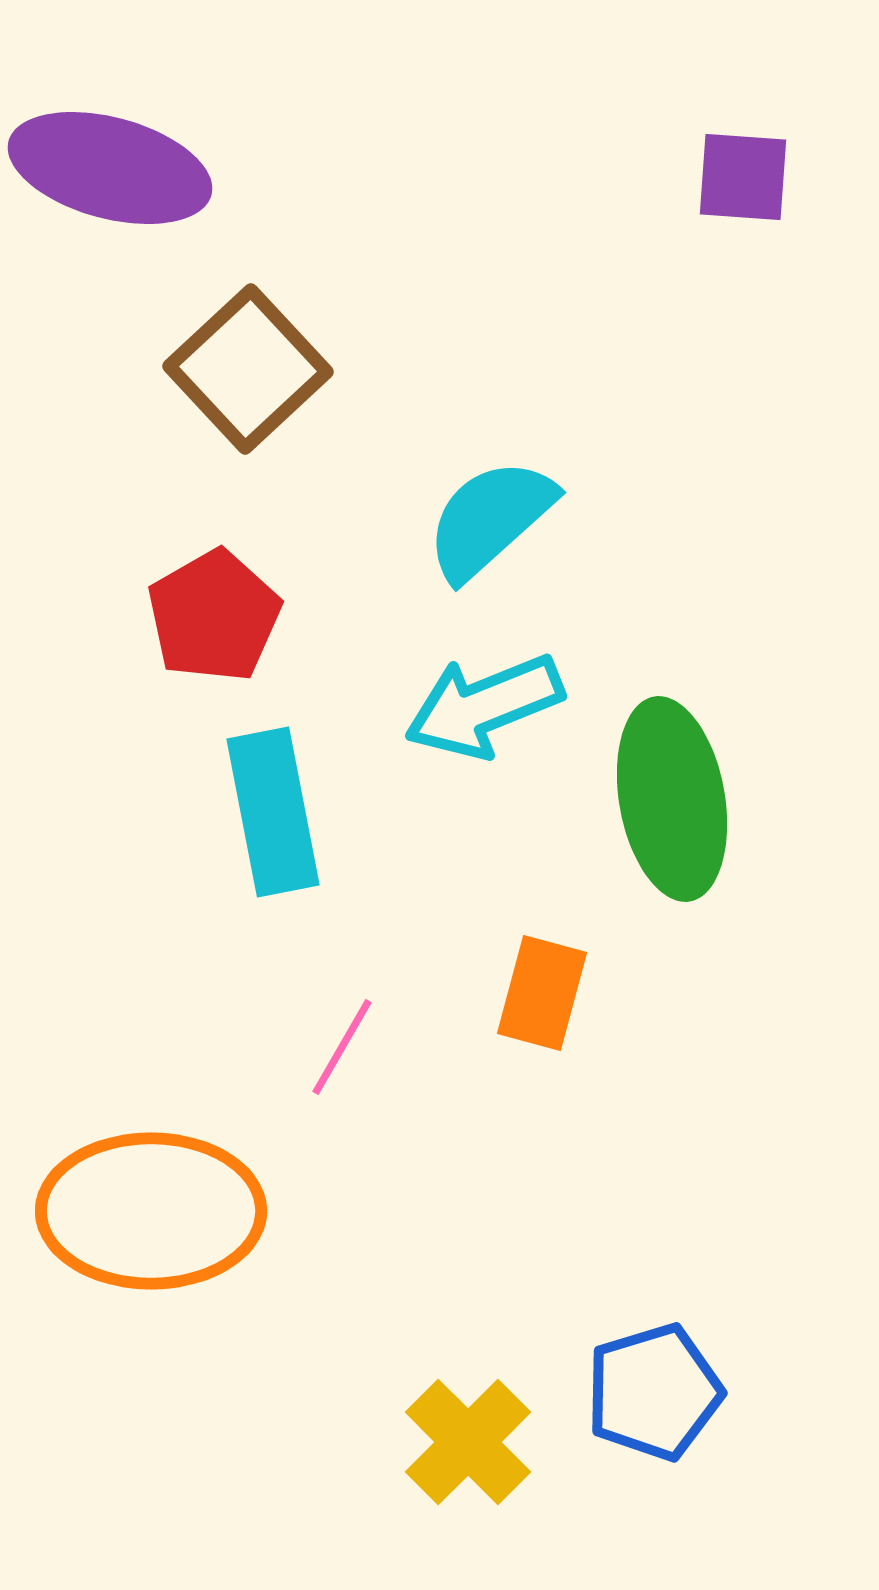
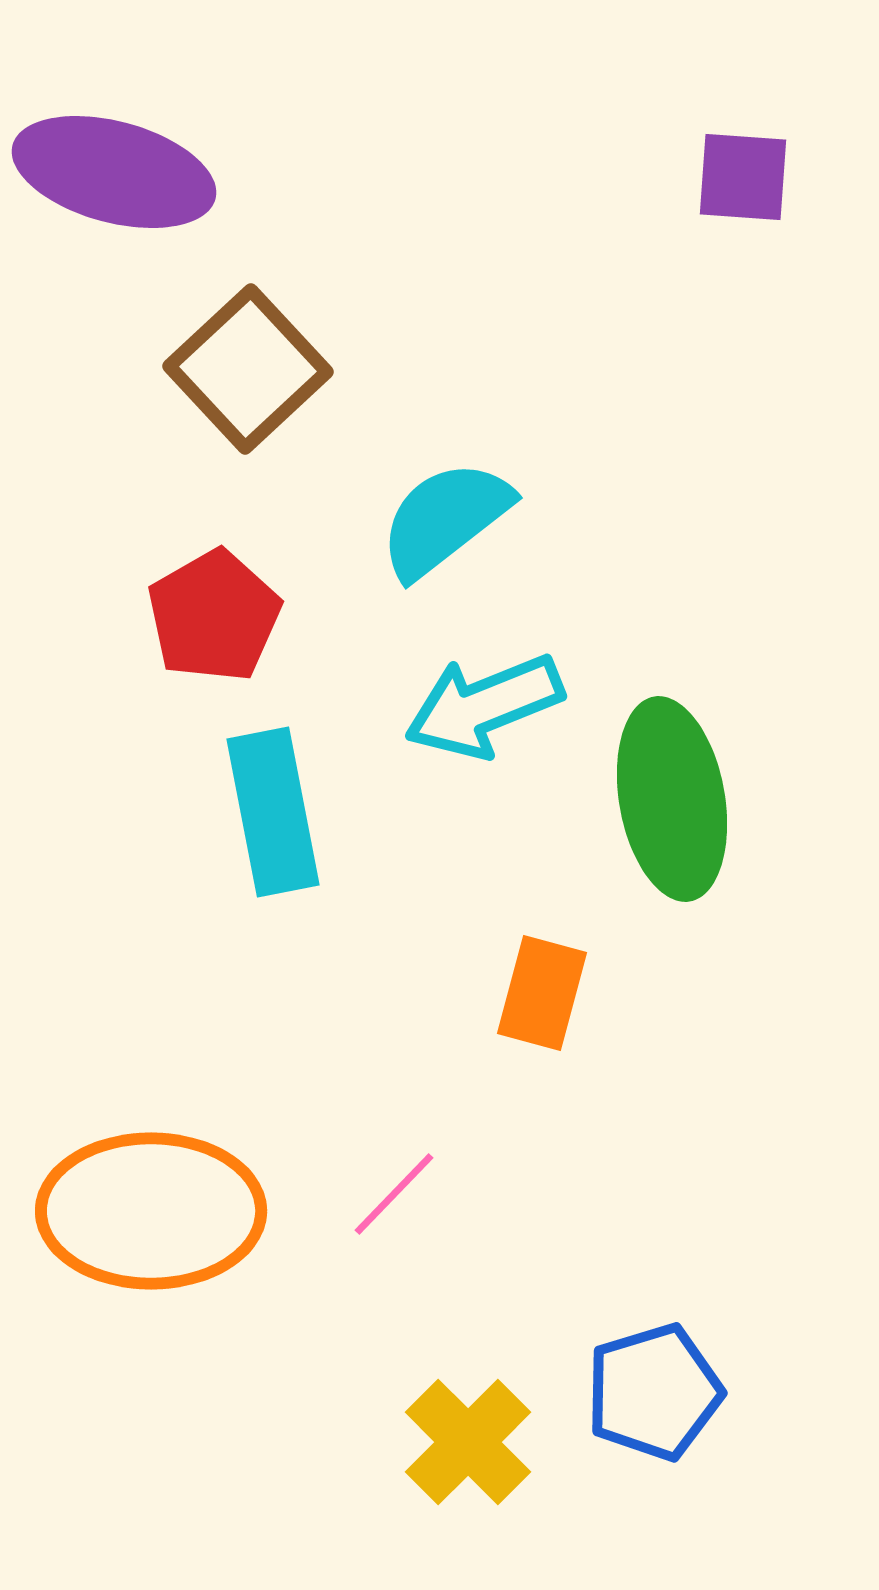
purple ellipse: moved 4 px right, 4 px down
cyan semicircle: moved 45 px left; rotated 4 degrees clockwise
pink line: moved 52 px right, 147 px down; rotated 14 degrees clockwise
